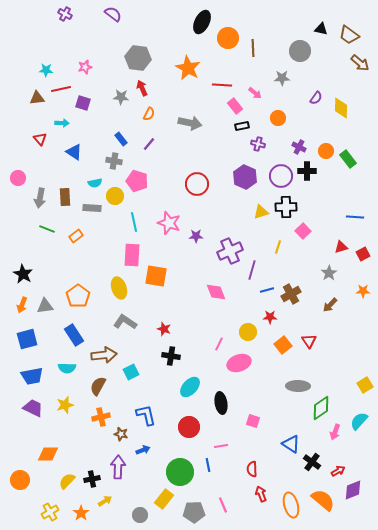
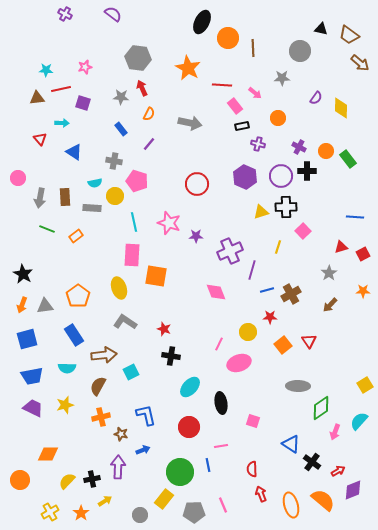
blue rectangle at (121, 139): moved 10 px up
